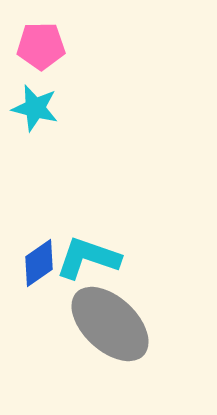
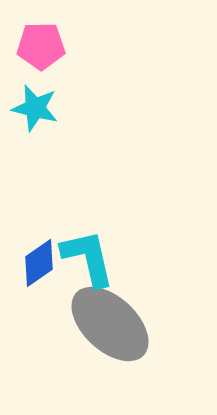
cyan L-shape: rotated 58 degrees clockwise
